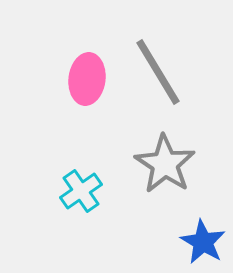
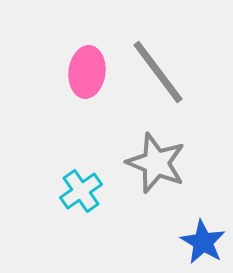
gray line: rotated 6 degrees counterclockwise
pink ellipse: moved 7 px up
gray star: moved 9 px left, 1 px up; rotated 12 degrees counterclockwise
